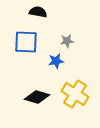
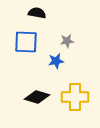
black semicircle: moved 1 px left, 1 px down
yellow cross: moved 3 px down; rotated 32 degrees counterclockwise
